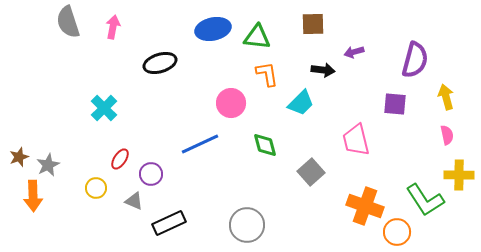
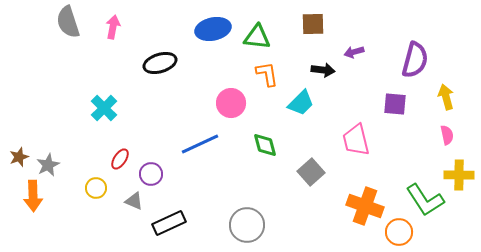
orange circle: moved 2 px right
